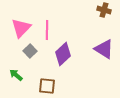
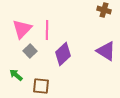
pink triangle: moved 1 px right, 1 px down
purple triangle: moved 2 px right, 2 px down
brown square: moved 6 px left
